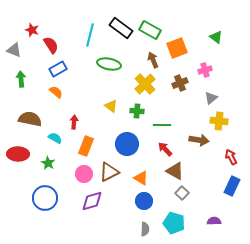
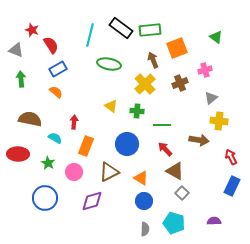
green rectangle at (150, 30): rotated 35 degrees counterclockwise
gray triangle at (14, 50): moved 2 px right
pink circle at (84, 174): moved 10 px left, 2 px up
